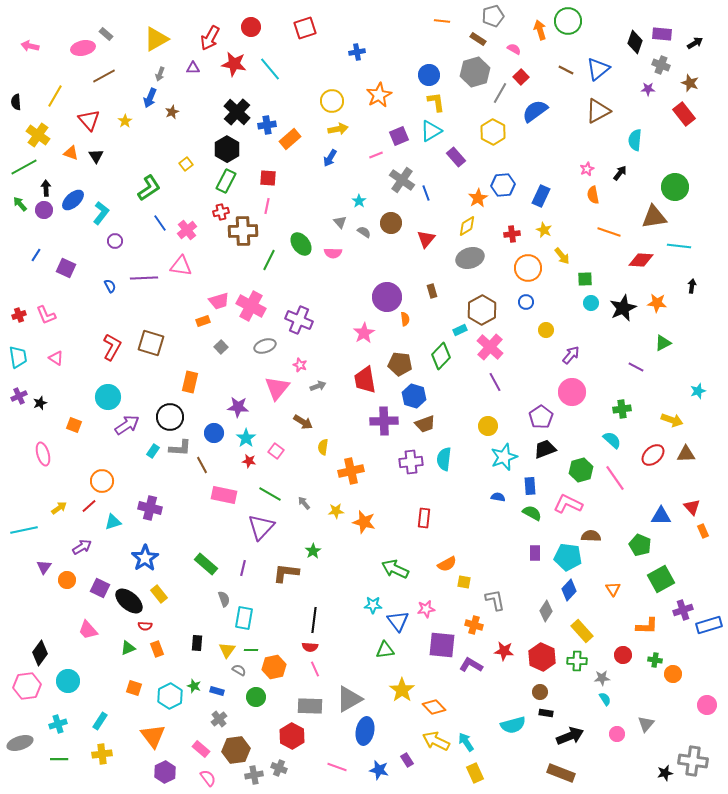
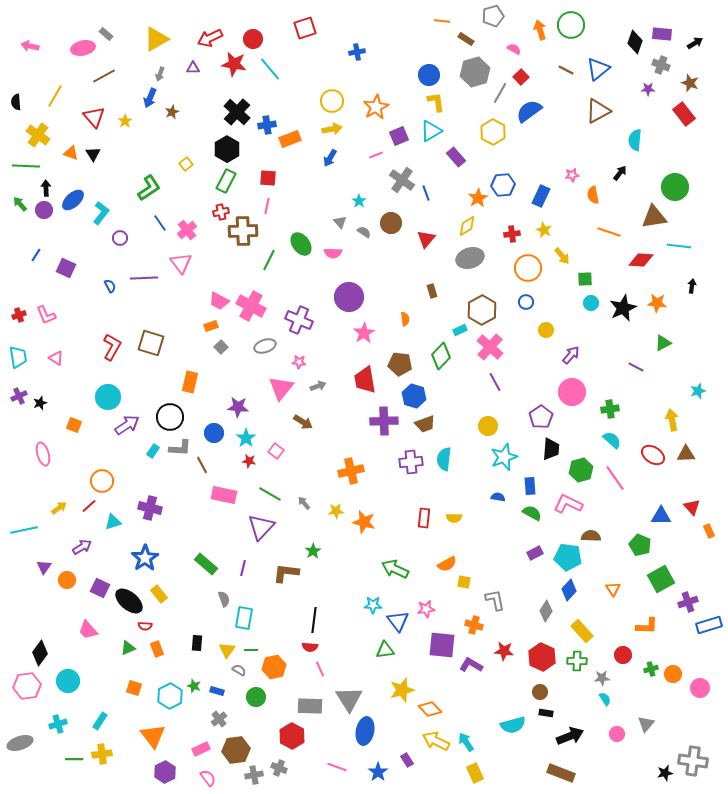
green circle at (568, 21): moved 3 px right, 4 px down
red circle at (251, 27): moved 2 px right, 12 px down
red arrow at (210, 38): rotated 35 degrees clockwise
brown rectangle at (478, 39): moved 12 px left
orange star at (379, 95): moved 3 px left, 12 px down
blue semicircle at (535, 111): moved 6 px left
red triangle at (89, 120): moved 5 px right, 3 px up
yellow arrow at (338, 129): moved 6 px left
orange rectangle at (290, 139): rotated 20 degrees clockwise
black triangle at (96, 156): moved 3 px left, 2 px up
green line at (24, 167): moved 2 px right, 1 px up; rotated 32 degrees clockwise
pink star at (587, 169): moved 15 px left, 6 px down; rotated 16 degrees clockwise
purple circle at (115, 241): moved 5 px right, 3 px up
pink triangle at (181, 266): moved 3 px up; rotated 45 degrees clockwise
purple circle at (387, 297): moved 38 px left
pink trapezoid at (219, 301): rotated 45 degrees clockwise
orange rectangle at (203, 321): moved 8 px right, 5 px down
pink star at (300, 365): moved 1 px left, 3 px up; rotated 16 degrees counterclockwise
pink triangle at (277, 388): moved 4 px right
green cross at (622, 409): moved 12 px left
yellow arrow at (672, 420): rotated 120 degrees counterclockwise
yellow semicircle at (323, 447): moved 131 px right, 71 px down; rotated 98 degrees counterclockwise
black trapezoid at (545, 449): moved 6 px right; rotated 115 degrees clockwise
red ellipse at (653, 455): rotated 75 degrees clockwise
orange rectangle at (703, 531): moved 6 px right
purple rectangle at (535, 553): rotated 63 degrees clockwise
purple cross at (683, 610): moved 5 px right, 8 px up
green cross at (655, 660): moved 4 px left, 9 px down; rotated 24 degrees counterclockwise
pink line at (315, 669): moved 5 px right
yellow star at (402, 690): rotated 20 degrees clockwise
gray triangle at (349, 699): rotated 32 degrees counterclockwise
pink circle at (707, 705): moved 7 px left, 17 px up
orange diamond at (434, 707): moved 4 px left, 2 px down
pink rectangle at (201, 749): rotated 66 degrees counterclockwise
green line at (59, 759): moved 15 px right
blue star at (379, 770): moved 1 px left, 2 px down; rotated 24 degrees clockwise
